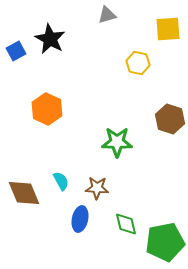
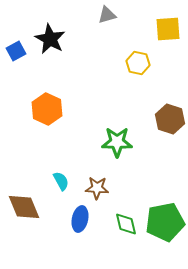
brown diamond: moved 14 px down
green pentagon: moved 20 px up
